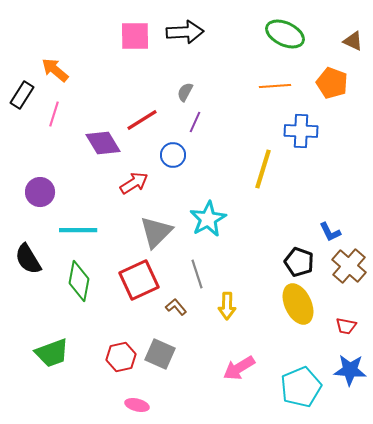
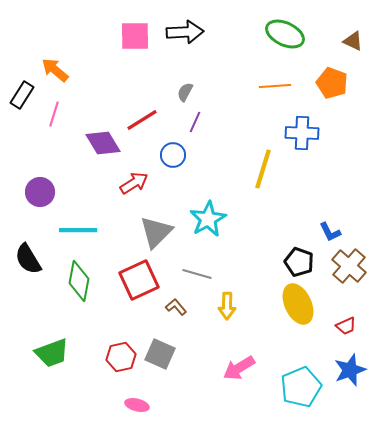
blue cross: moved 1 px right, 2 px down
gray line: rotated 56 degrees counterclockwise
red trapezoid: rotated 35 degrees counterclockwise
blue star: rotated 24 degrees counterclockwise
